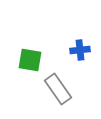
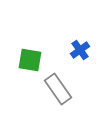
blue cross: rotated 30 degrees counterclockwise
